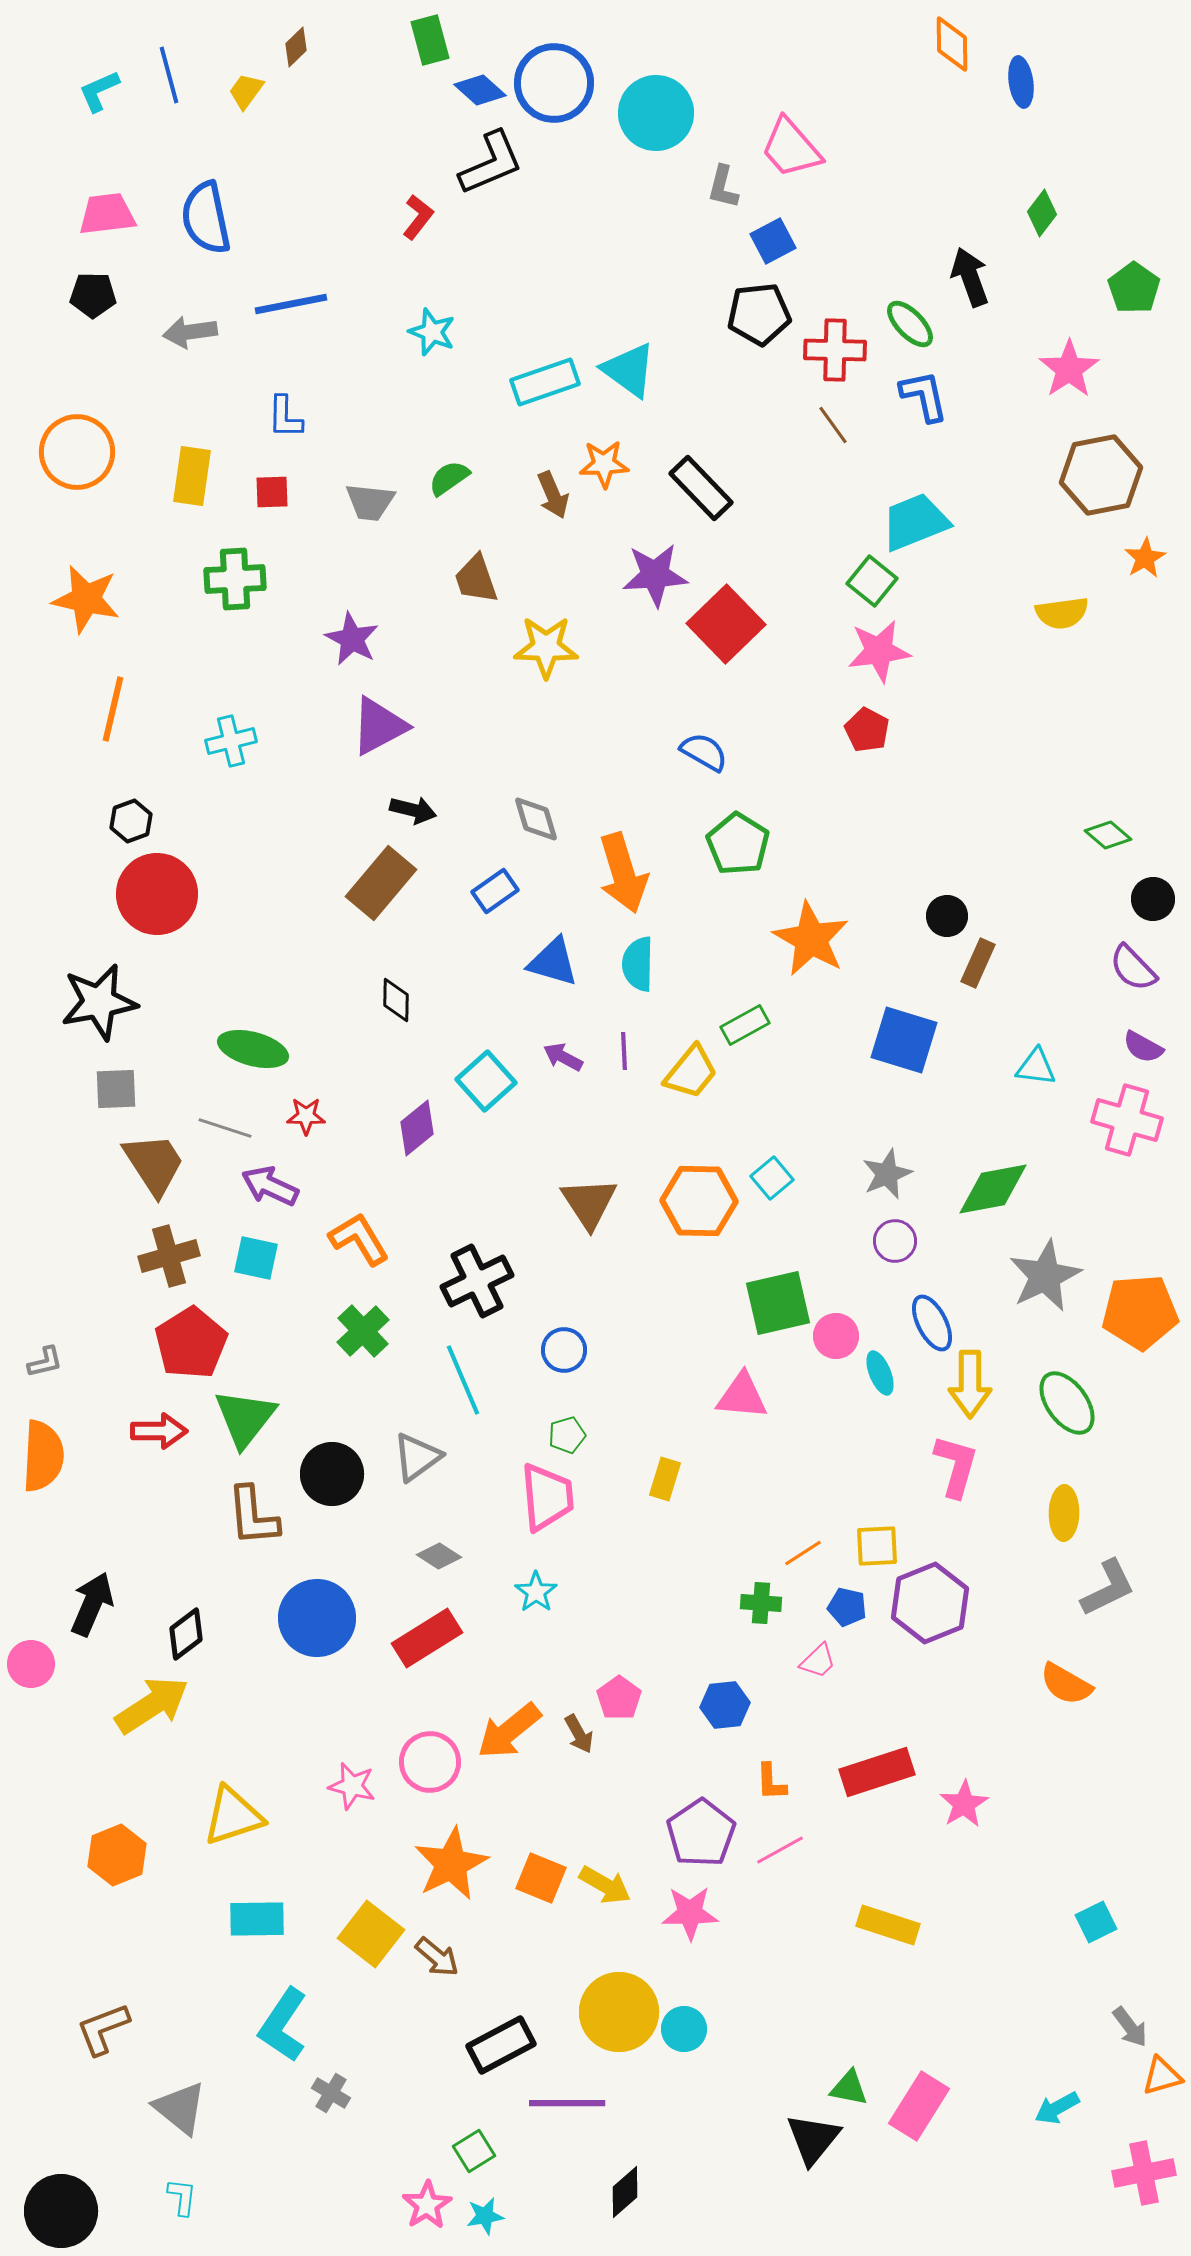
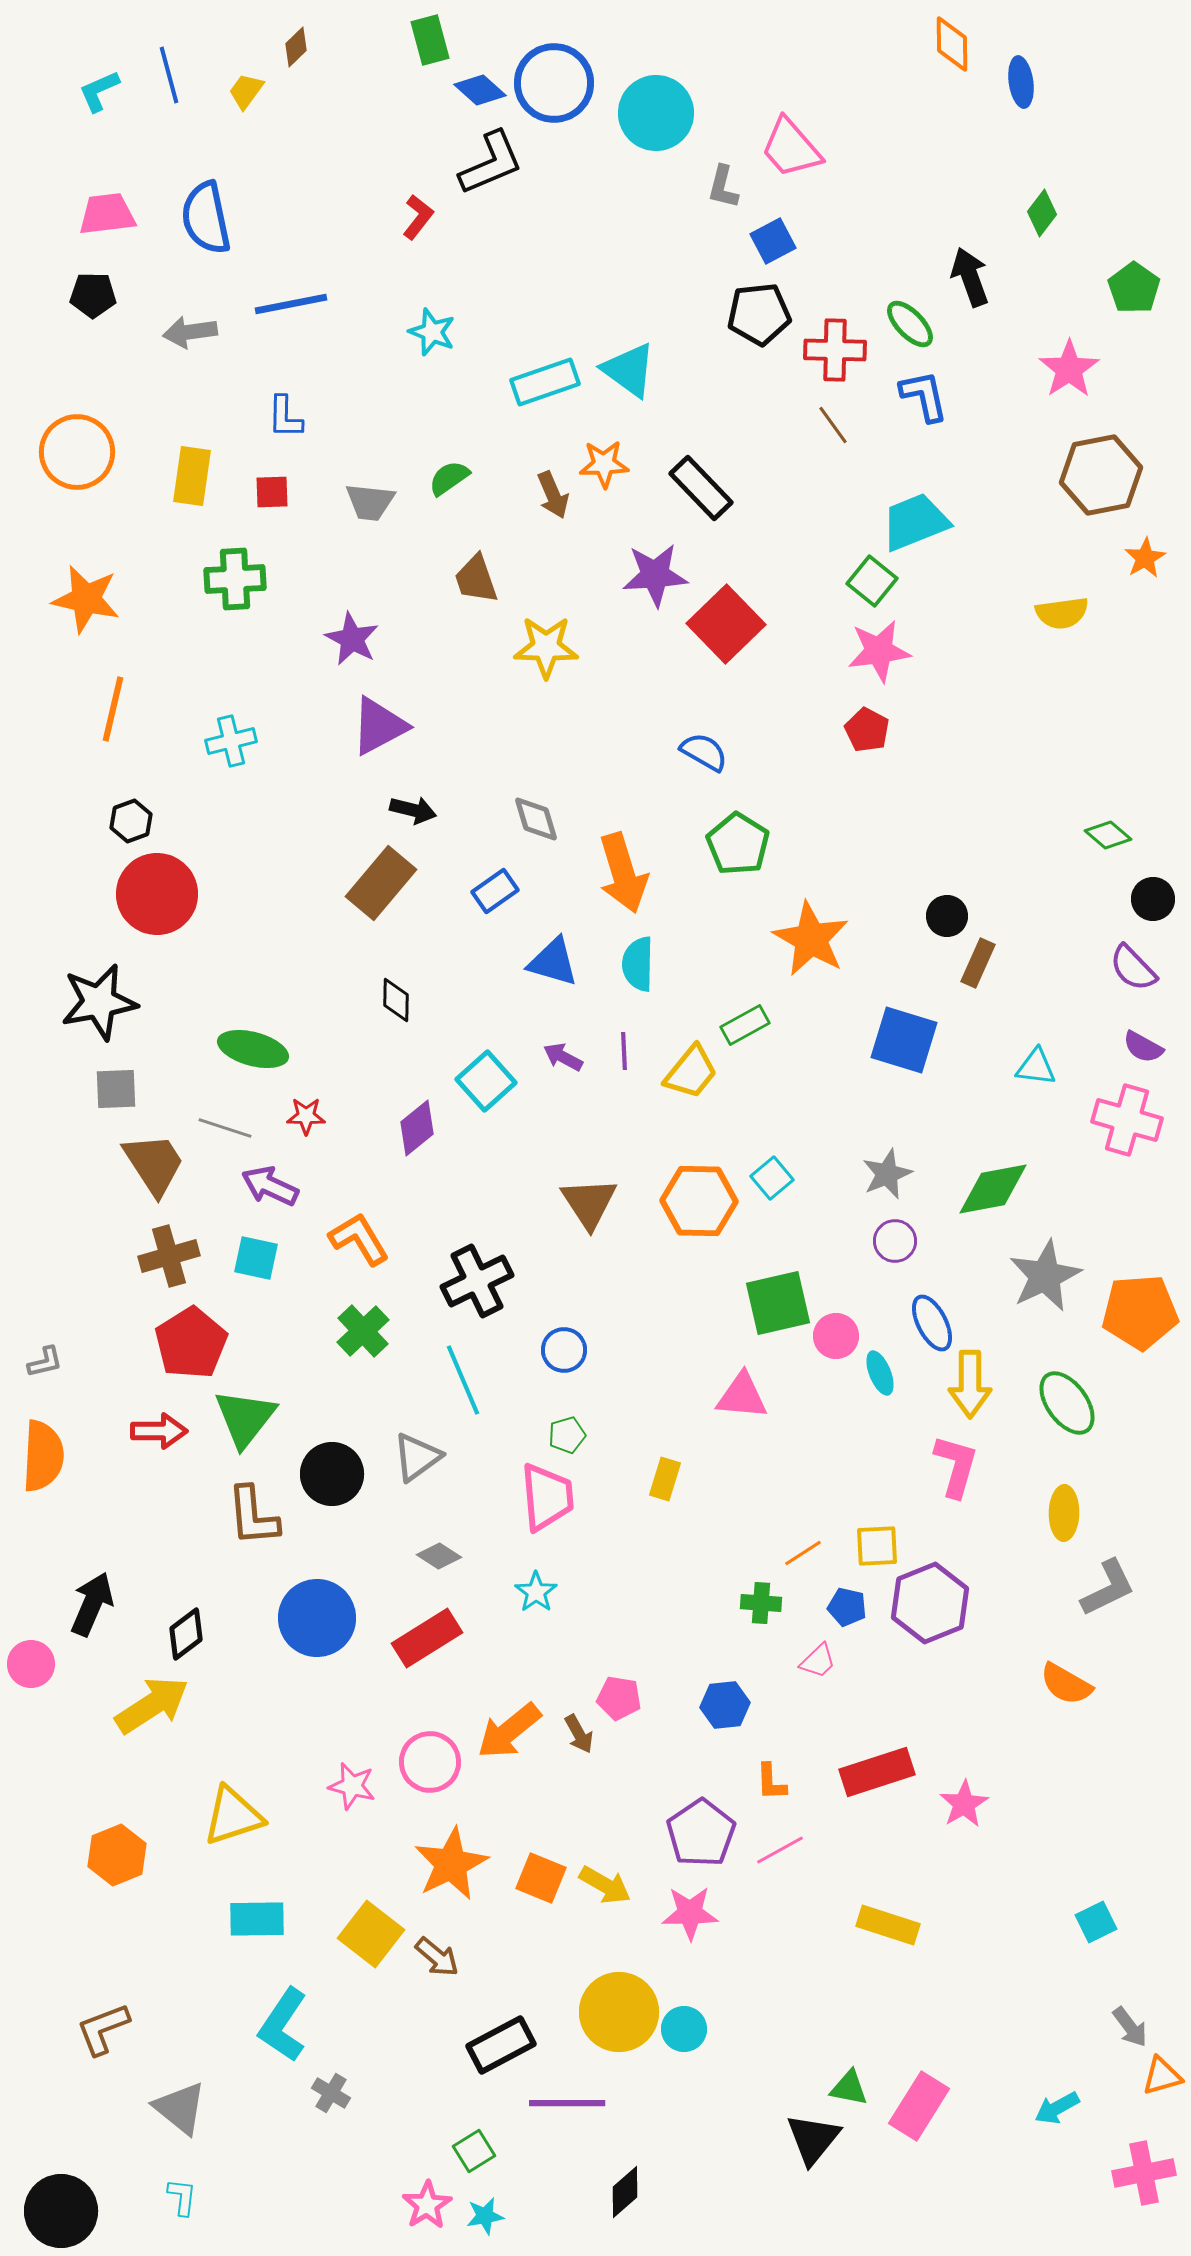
pink pentagon at (619, 1698): rotated 27 degrees counterclockwise
